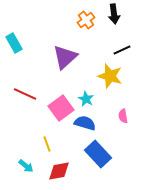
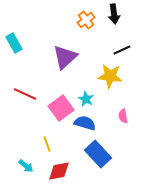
yellow star: rotated 10 degrees counterclockwise
